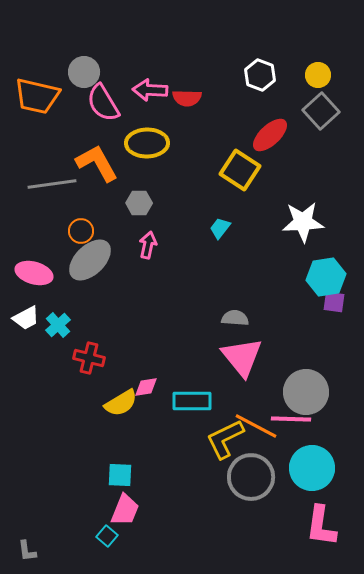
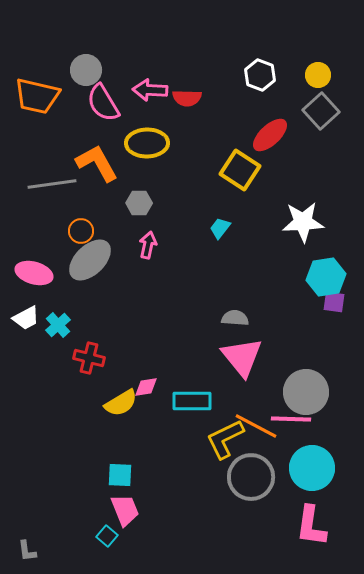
gray circle at (84, 72): moved 2 px right, 2 px up
pink trapezoid at (125, 510): rotated 44 degrees counterclockwise
pink L-shape at (321, 526): moved 10 px left
